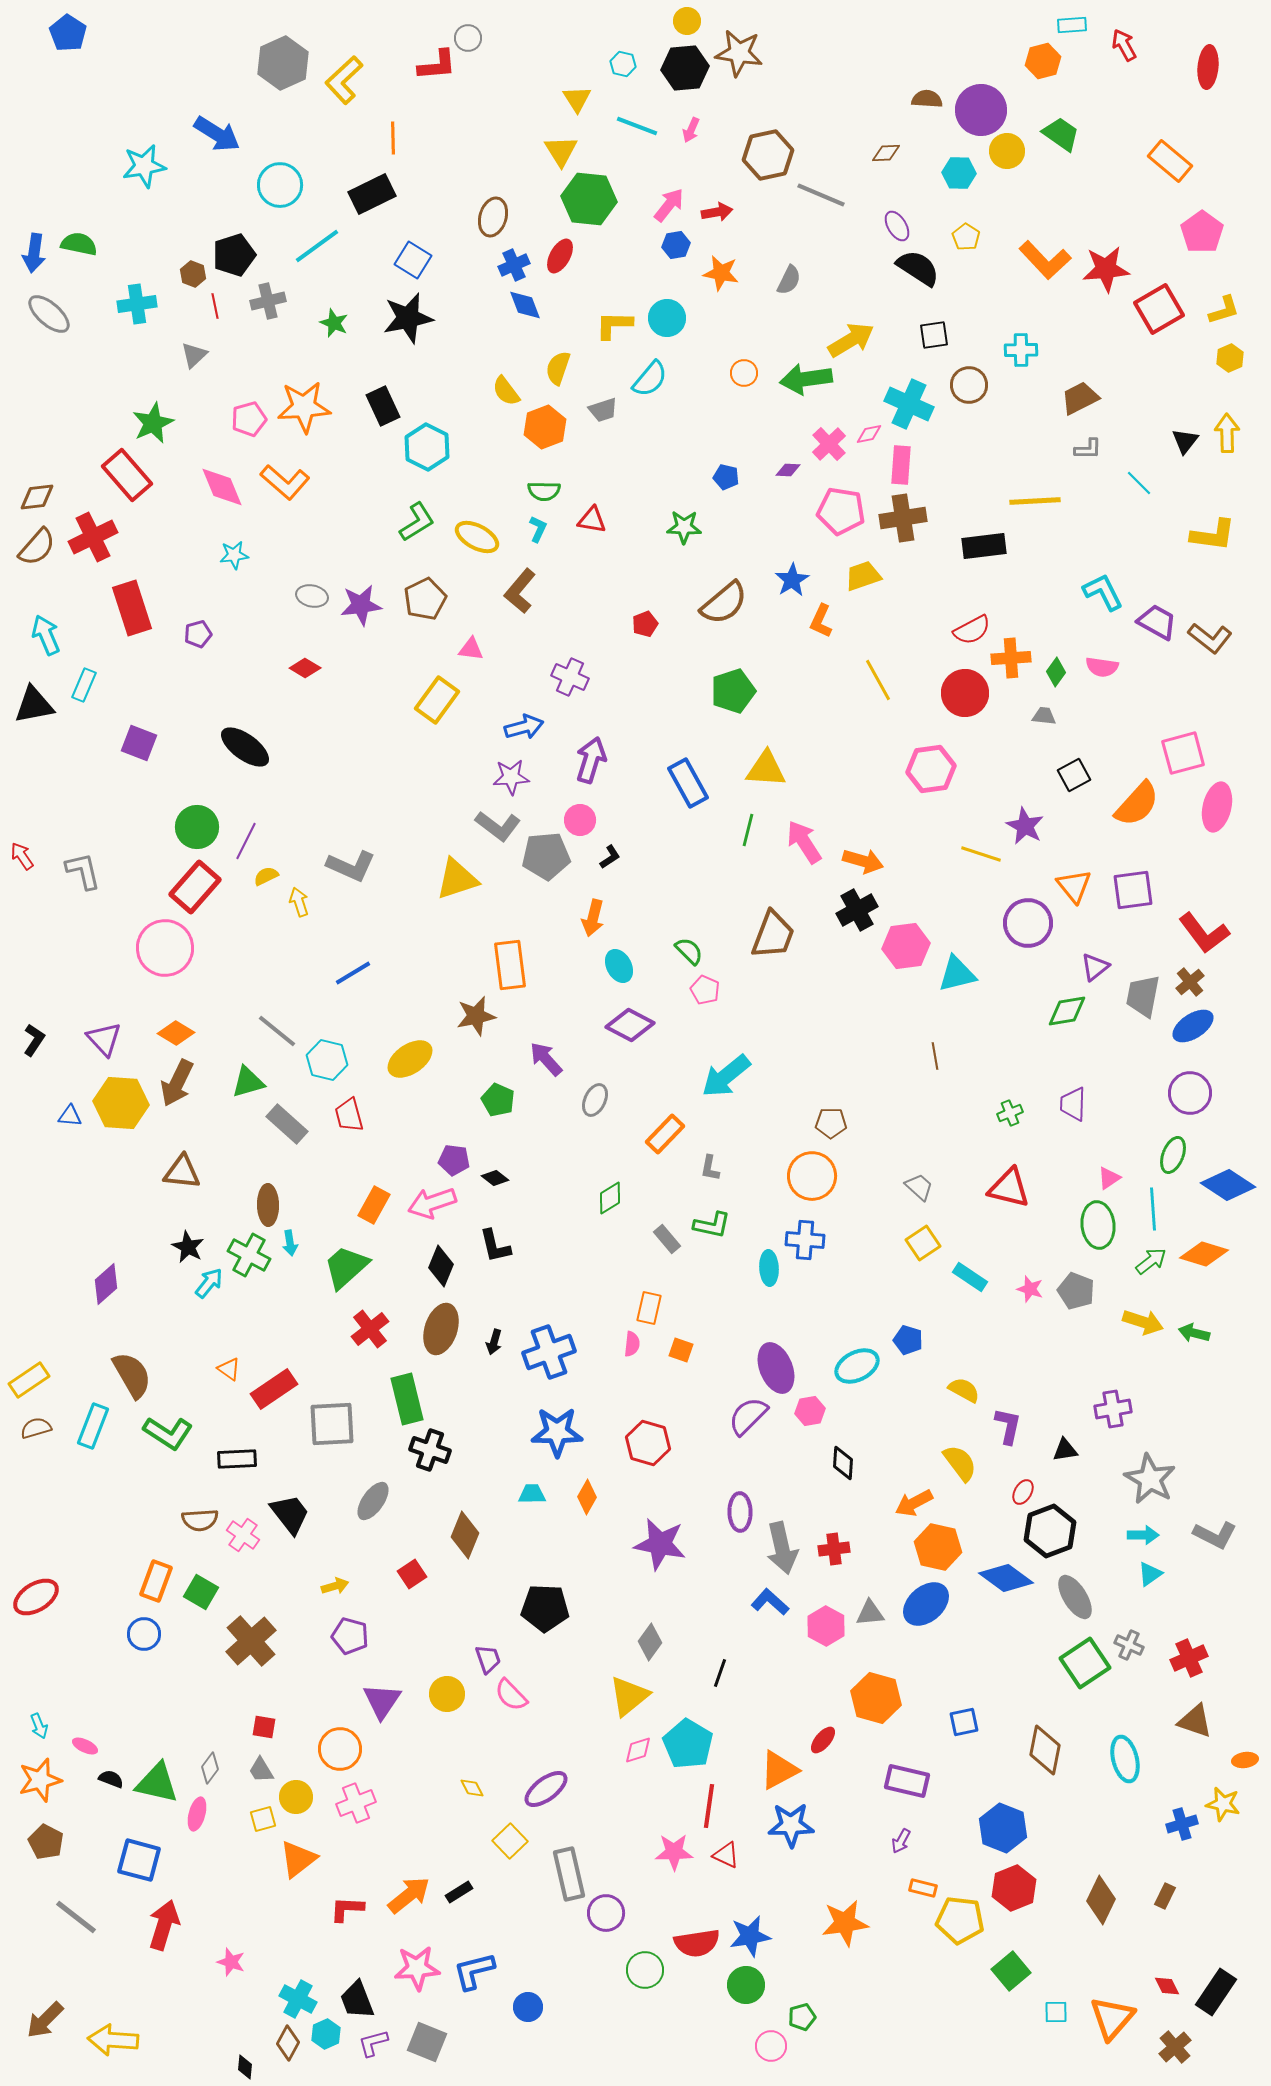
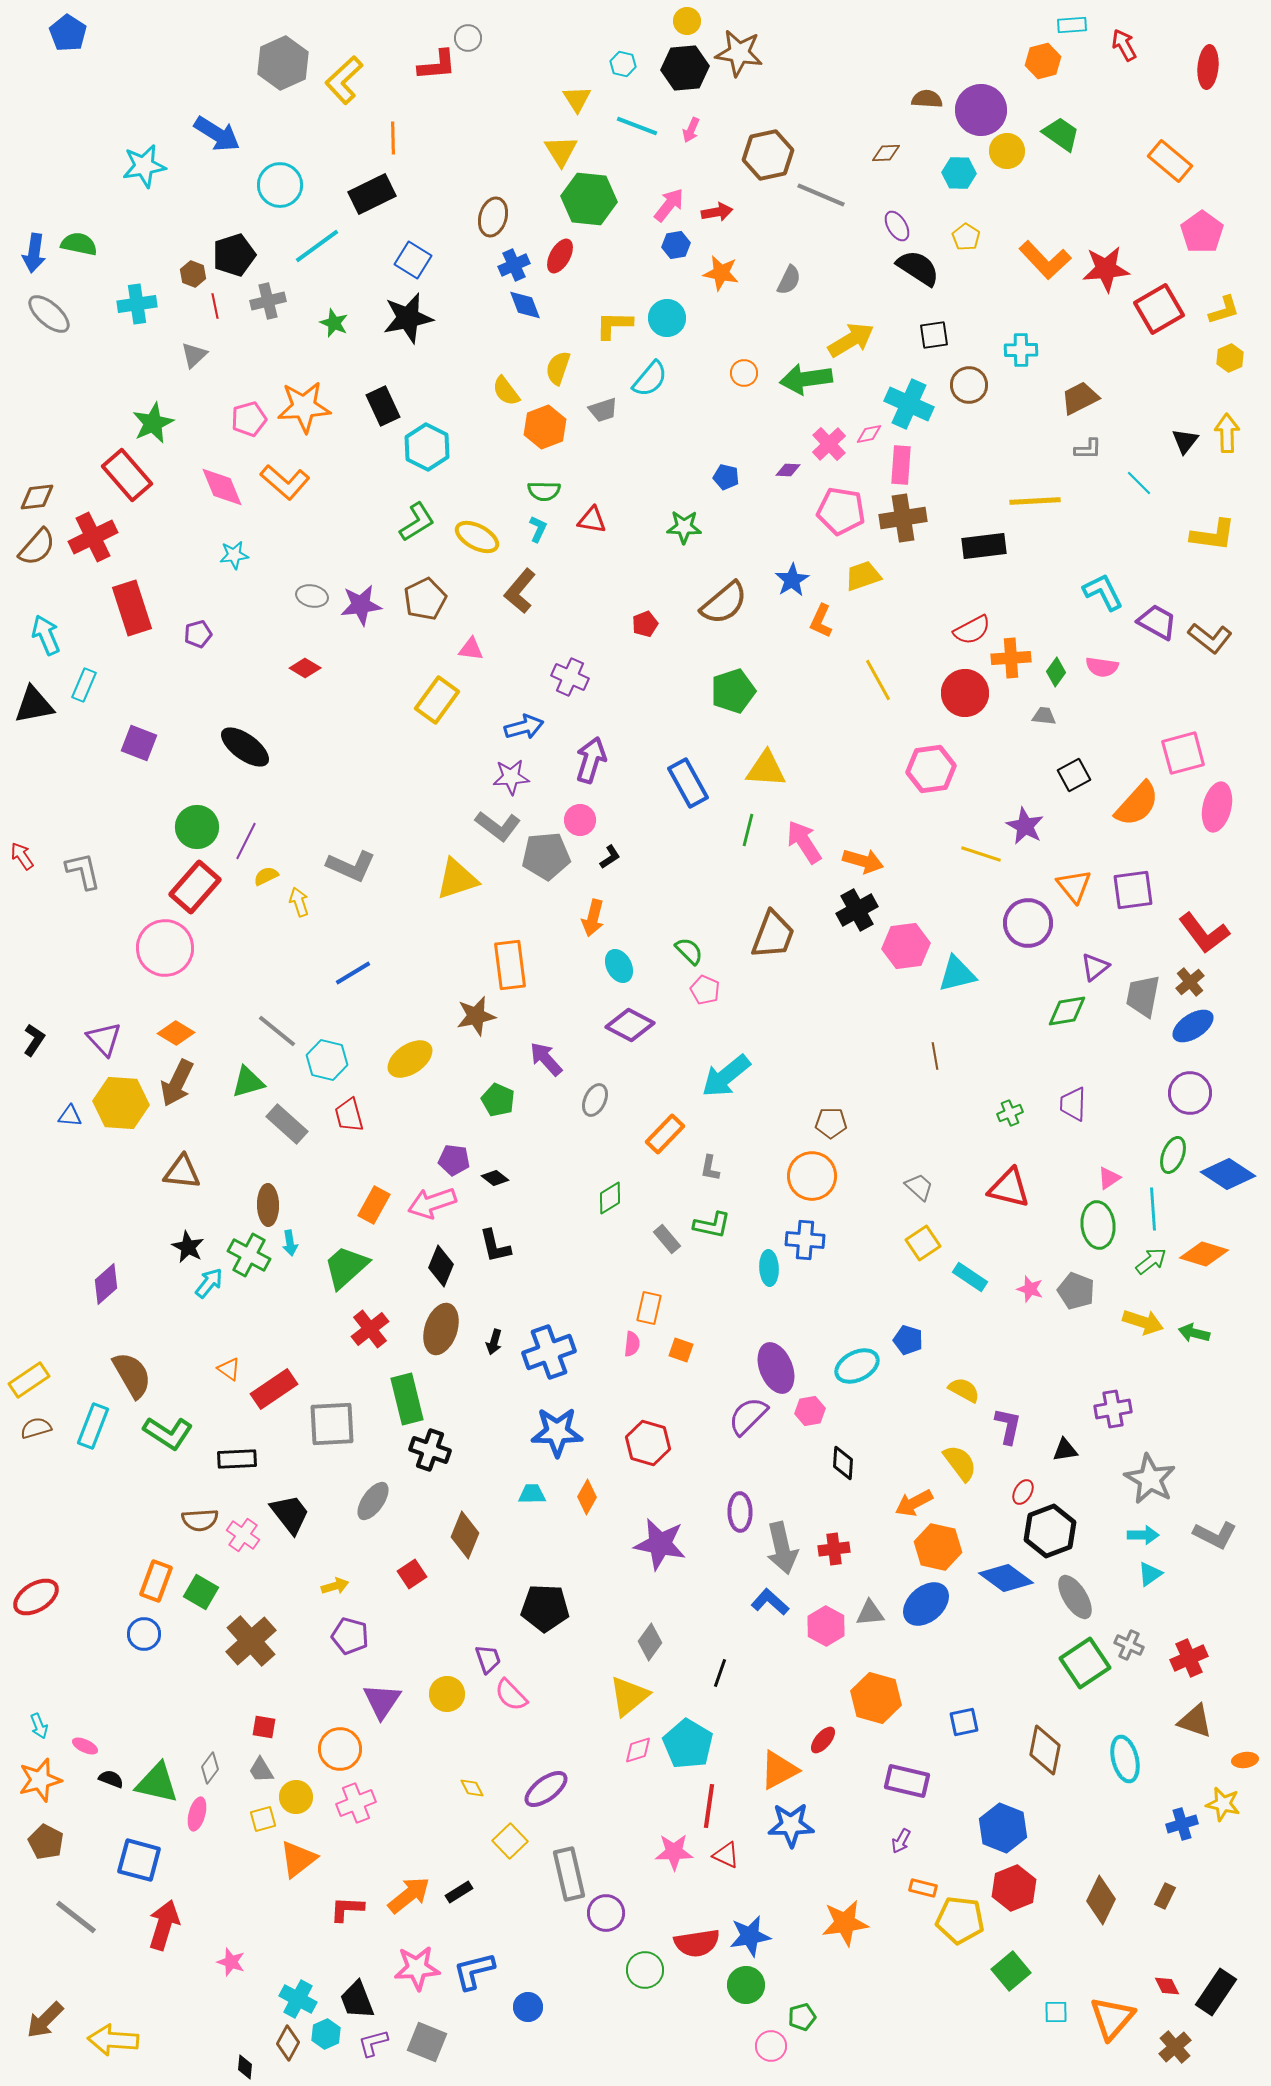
blue diamond at (1228, 1185): moved 11 px up
